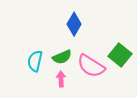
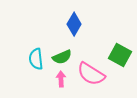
green square: rotated 10 degrees counterclockwise
cyan semicircle: moved 1 px right, 2 px up; rotated 20 degrees counterclockwise
pink semicircle: moved 8 px down
